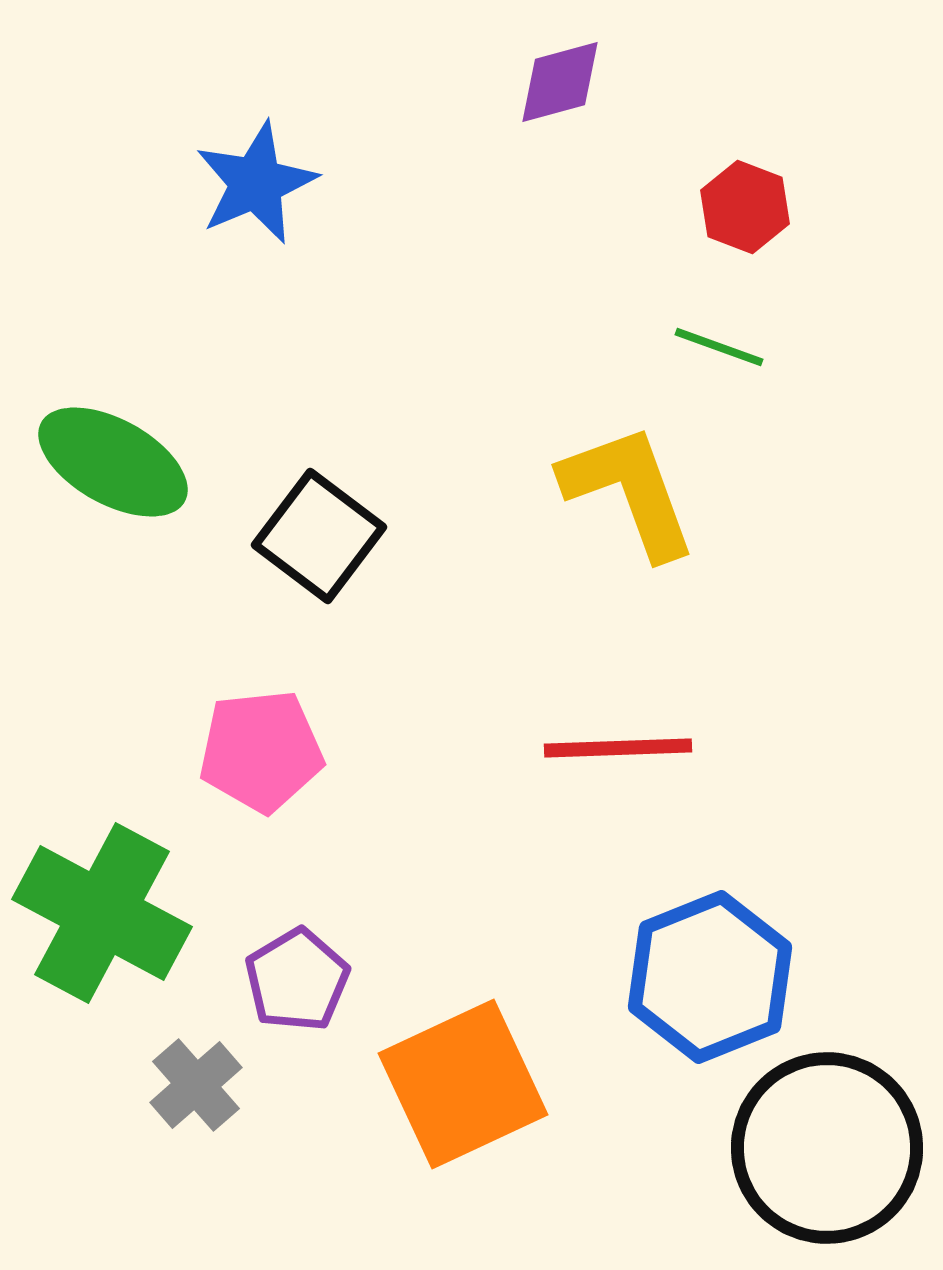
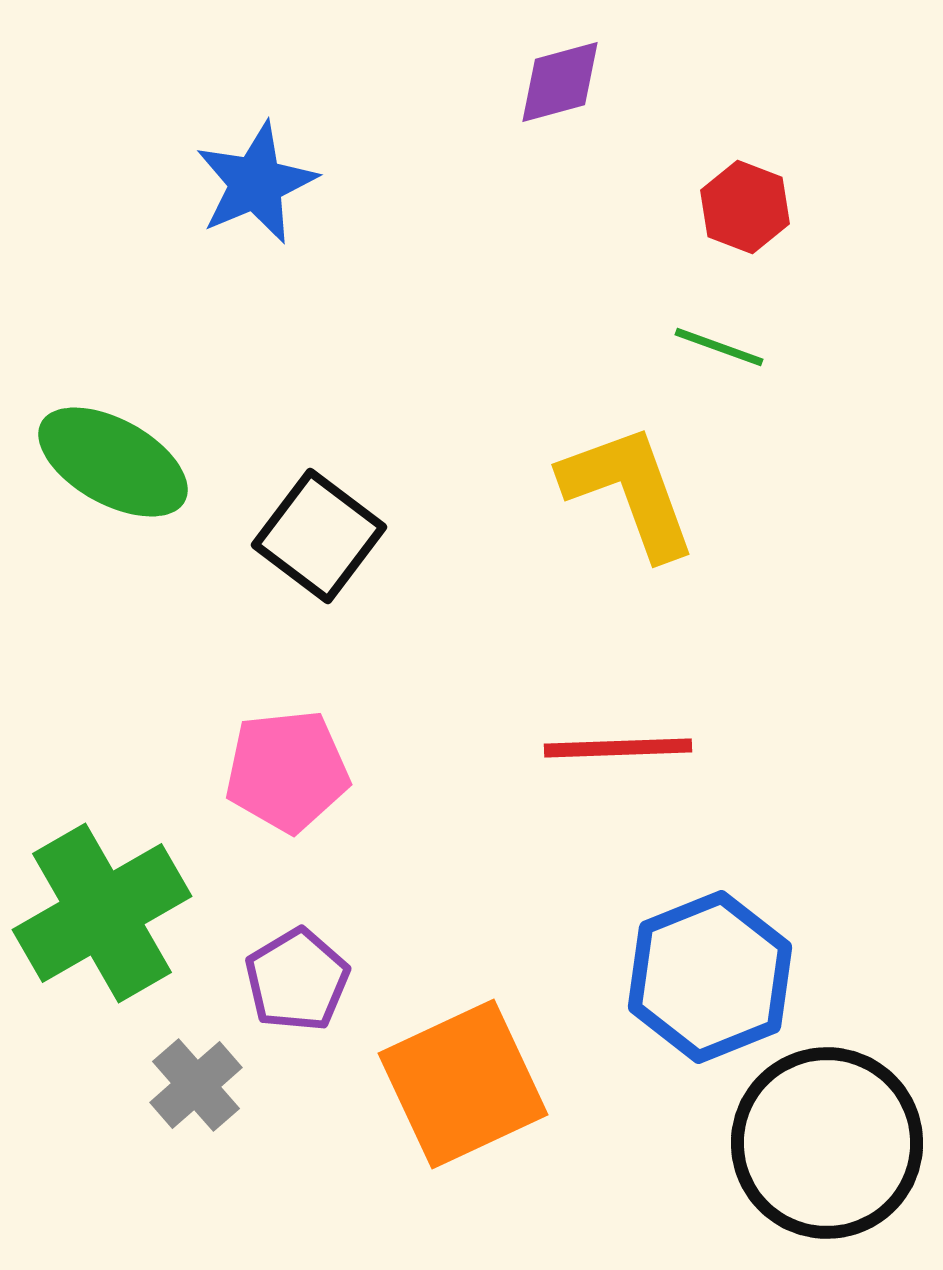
pink pentagon: moved 26 px right, 20 px down
green cross: rotated 32 degrees clockwise
black circle: moved 5 px up
